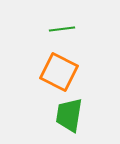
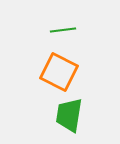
green line: moved 1 px right, 1 px down
